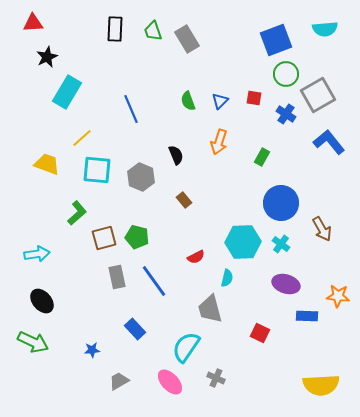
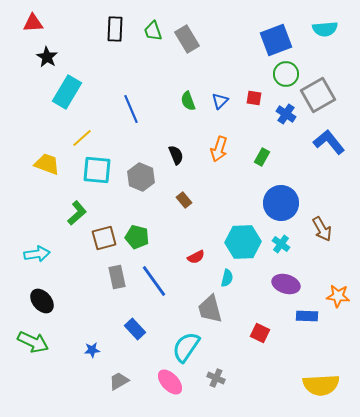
black star at (47, 57): rotated 15 degrees counterclockwise
orange arrow at (219, 142): moved 7 px down
